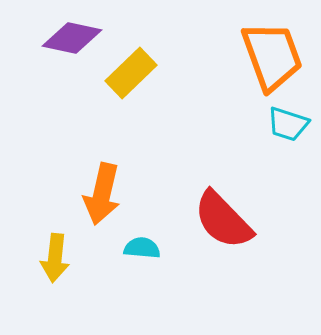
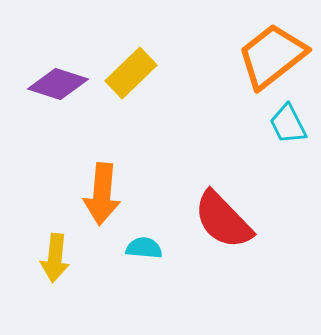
purple diamond: moved 14 px left, 46 px down; rotated 6 degrees clockwise
orange trapezoid: rotated 108 degrees counterclockwise
cyan trapezoid: rotated 45 degrees clockwise
orange arrow: rotated 8 degrees counterclockwise
cyan semicircle: moved 2 px right
